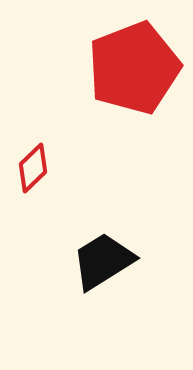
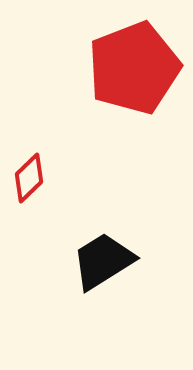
red diamond: moved 4 px left, 10 px down
